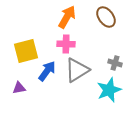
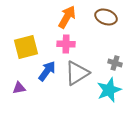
brown ellipse: rotated 35 degrees counterclockwise
yellow square: moved 4 px up
gray triangle: moved 3 px down
